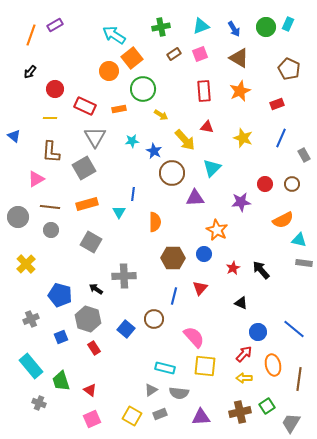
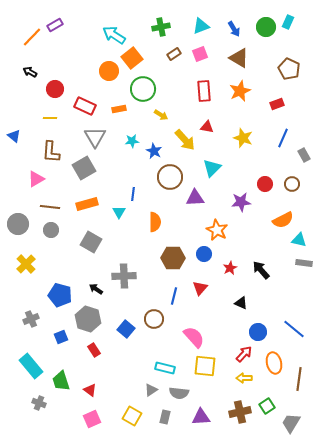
cyan rectangle at (288, 24): moved 2 px up
orange line at (31, 35): moved 1 px right, 2 px down; rotated 25 degrees clockwise
black arrow at (30, 72): rotated 80 degrees clockwise
blue line at (281, 138): moved 2 px right
brown circle at (172, 173): moved 2 px left, 4 px down
gray circle at (18, 217): moved 7 px down
red star at (233, 268): moved 3 px left
red rectangle at (94, 348): moved 2 px down
orange ellipse at (273, 365): moved 1 px right, 2 px up
gray rectangle at (160, 414): moved 5 px right, 3 px down; rotated 56 degrees counterclockwise
